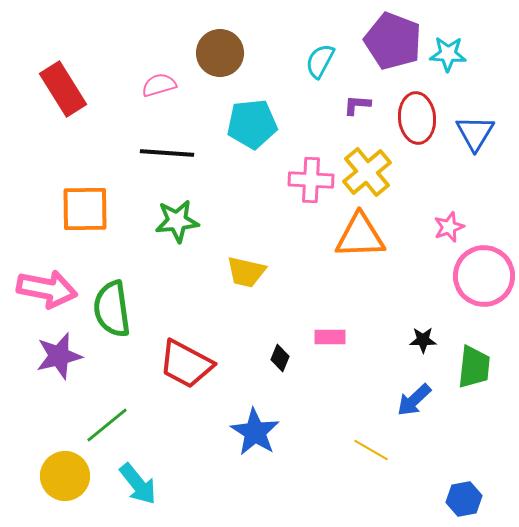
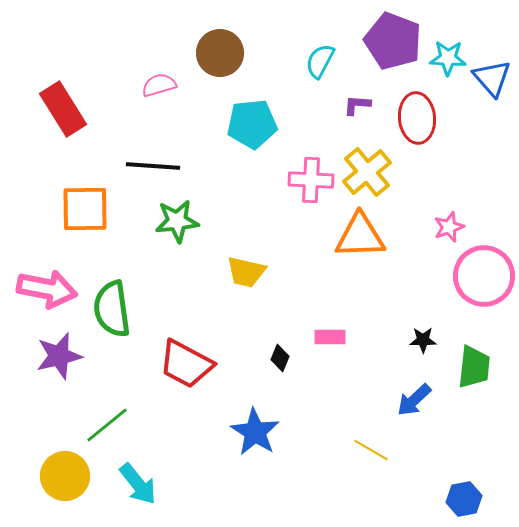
cyan star: moved 4 px down
red rectangle: moved 20 px down
blue triangle: moved 17 px right, 55 px up; rotated 12 degrees counterclockwise
black line: moved 14 px left, 13 px down
